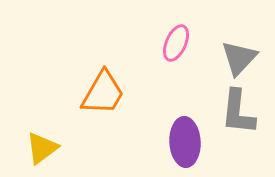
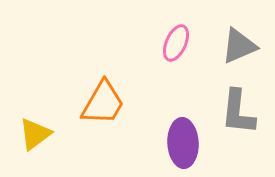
gray triangle: moved 12 px up; rotated 24 degrees clockwise
orange trapezoid: moved 10 px down
purple ellipse: moved 2 px left, 1 px down
yellow triangle: moved 7 px left, 14 px up
